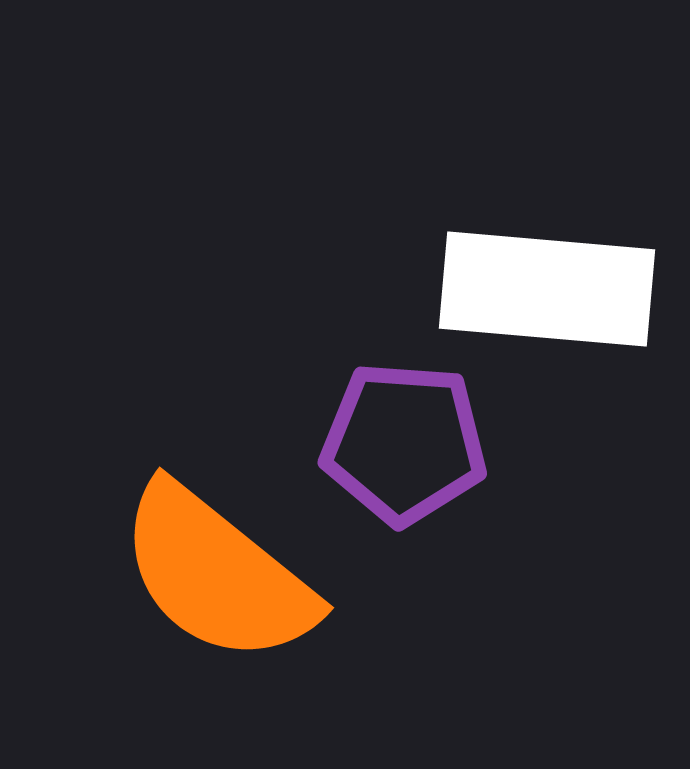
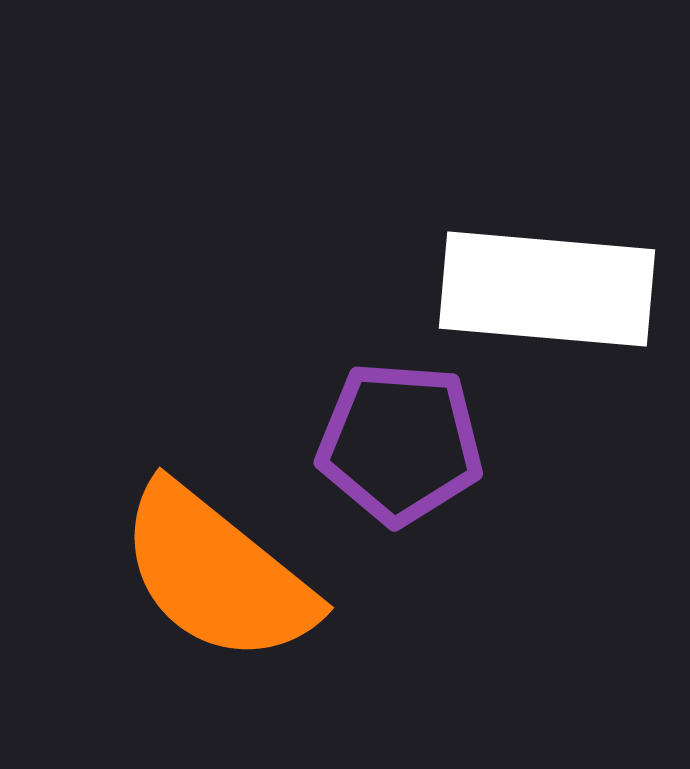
purple pentagon: moved 4 px left
